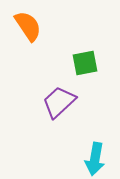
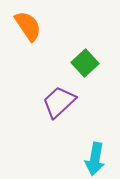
green square: rotated 32 degrees counterclockwise
